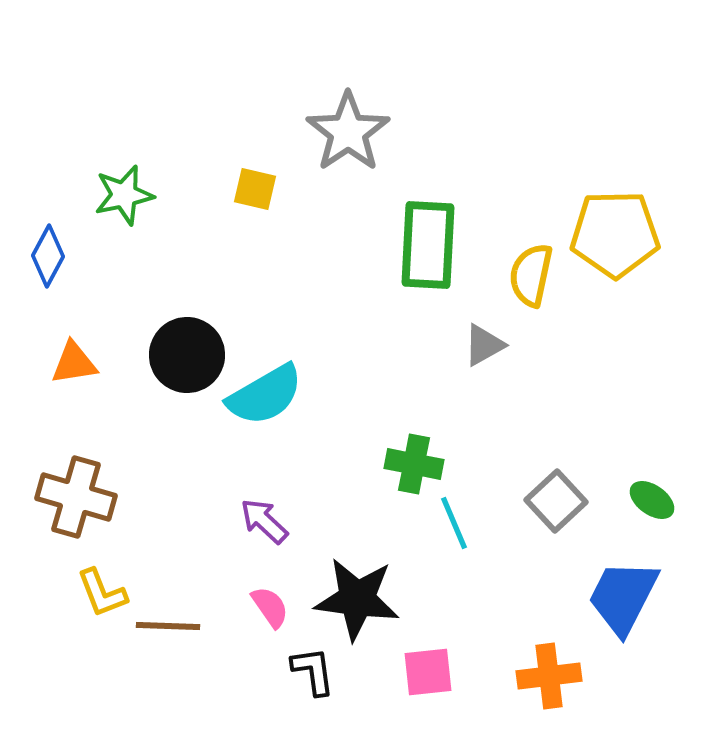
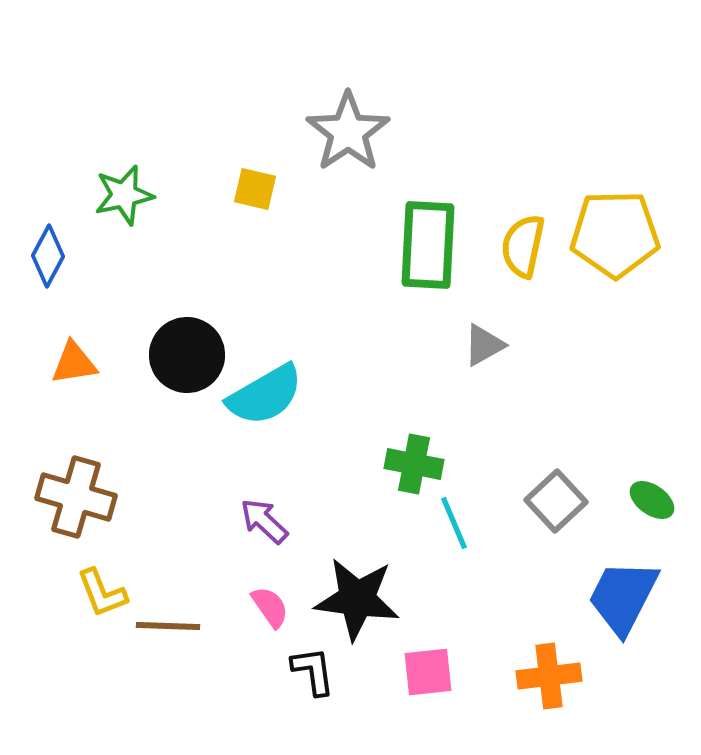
yellow semicircle: moved 8 px left, 29 px up
